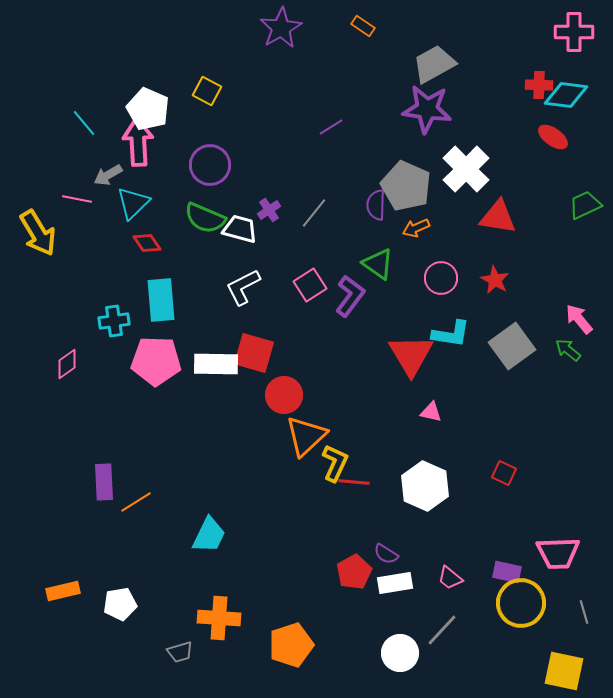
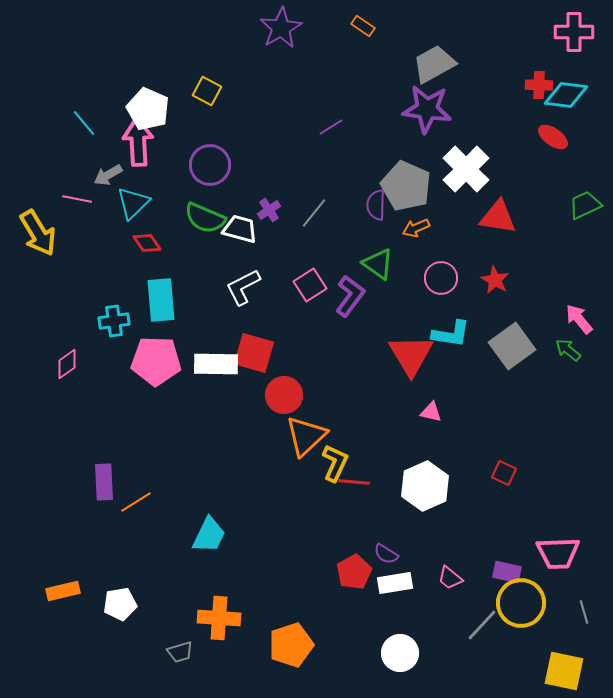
white hexagon at (425, 486): rotated 12 degrees clockwise
gray line at (442, 630): moved 40 px right, 5 px up
